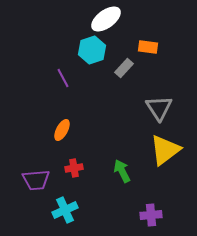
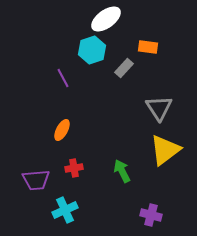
purple cross: rotated 20 degrees clockwise
